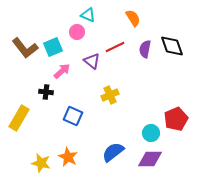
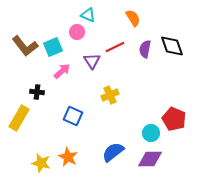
brown L-shape: moved 2 px up
purple triangle: rotated 18 degrees clockwise
black cross: moved 9 px left
red pentagon: moved 2 px left; rotated 25 degrees counterclockwise
